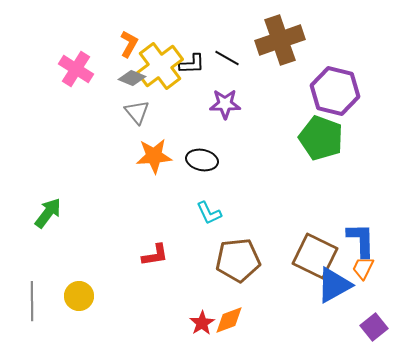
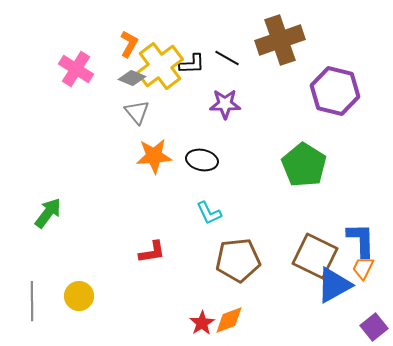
green pentagon: moved 17 px left, 27 px down; rotated 12 degrees clockwise
red L-shape: moved 3 px left, 3 px up
